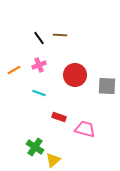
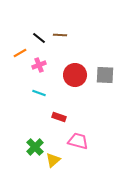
black line: rotated 16 degrees counterclockwise
orange line: moved 6 px right, 17 px up
gray square: moved 2 px left, 11 px up
pink trapezoid: moved 7 px left, 12 px down
green cross: rotated 12 degrees clockwise
